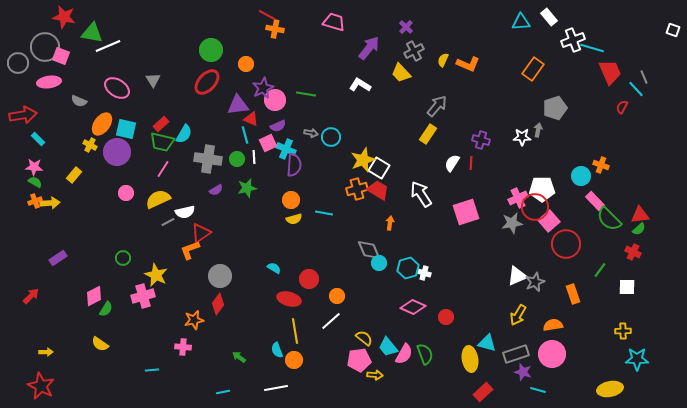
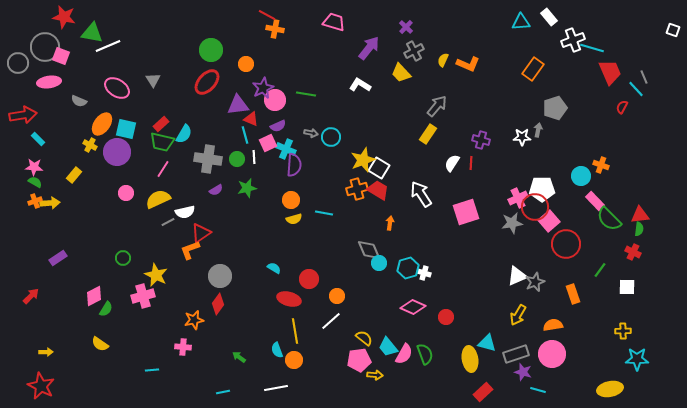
green semicircle at (639, 229): rotated 40 degrees counterclockwise
